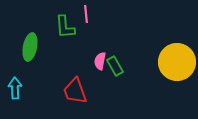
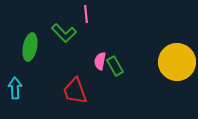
green L-shape: moved 1 px left, 6 px down; rotated 40 degrees counterclockwise
